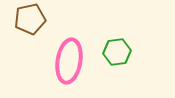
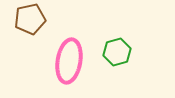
green hexagon: rotated 8 degrees counterclockwise
